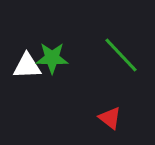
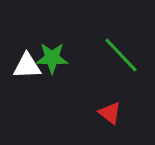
red triangle: moved 5 px up
